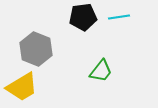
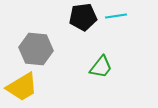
cyan line: moved 3 px left, 1 px up
gray hexagon: rotated 16 degrees counterclockwise
green trapezoid: moved 4 px up
